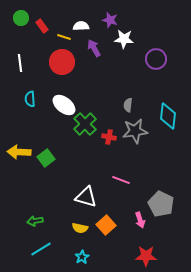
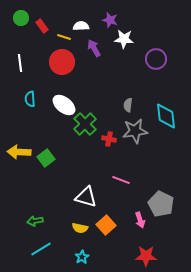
cyan diamond: moved 2 px left; rotated 12 degrees counterclockwise
red cross: moved 2 px down
